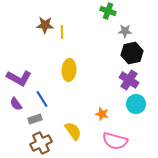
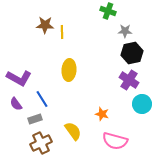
cyan circle: moved 6 px right
